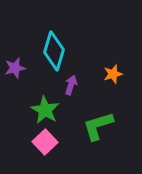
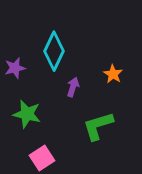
cyan diamond: rotated 9 degrees clockwise
orange star: rotated 24 degrees counterclockwise
purple arrow: moved 2 px right, 2 px down
green star: moved 18 px left, 4 px down; rotated 16 degrees counterclockwise
pink square: moved 3 px left, 16 px down; rotated 10 degrees clockwise
